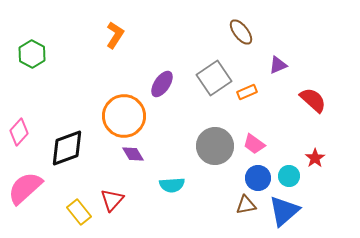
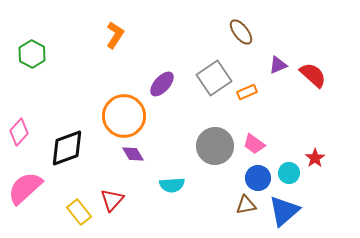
purple ellipse: rotated 8 degrees clockwise
red semicircle: moved 25 px up
cyan circle: moved 3 px up
